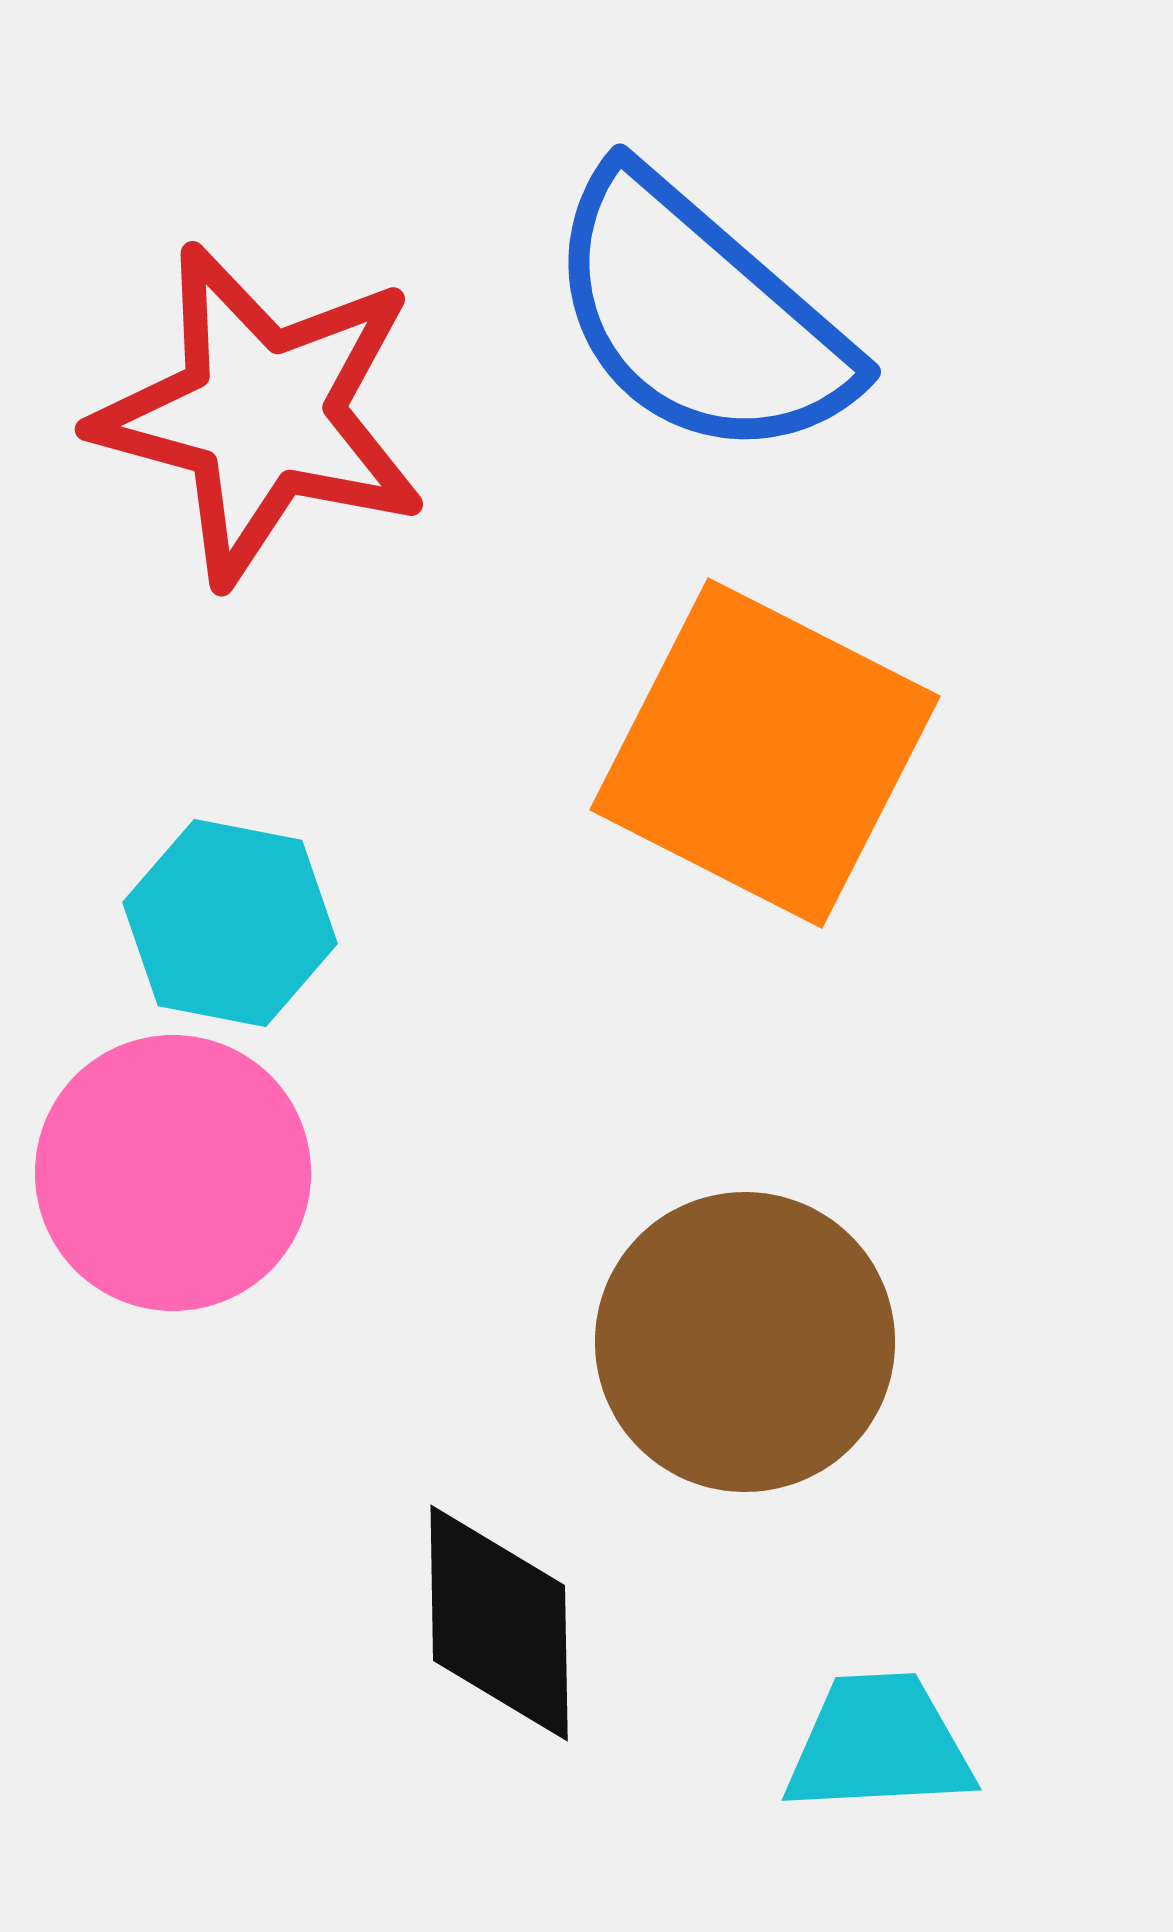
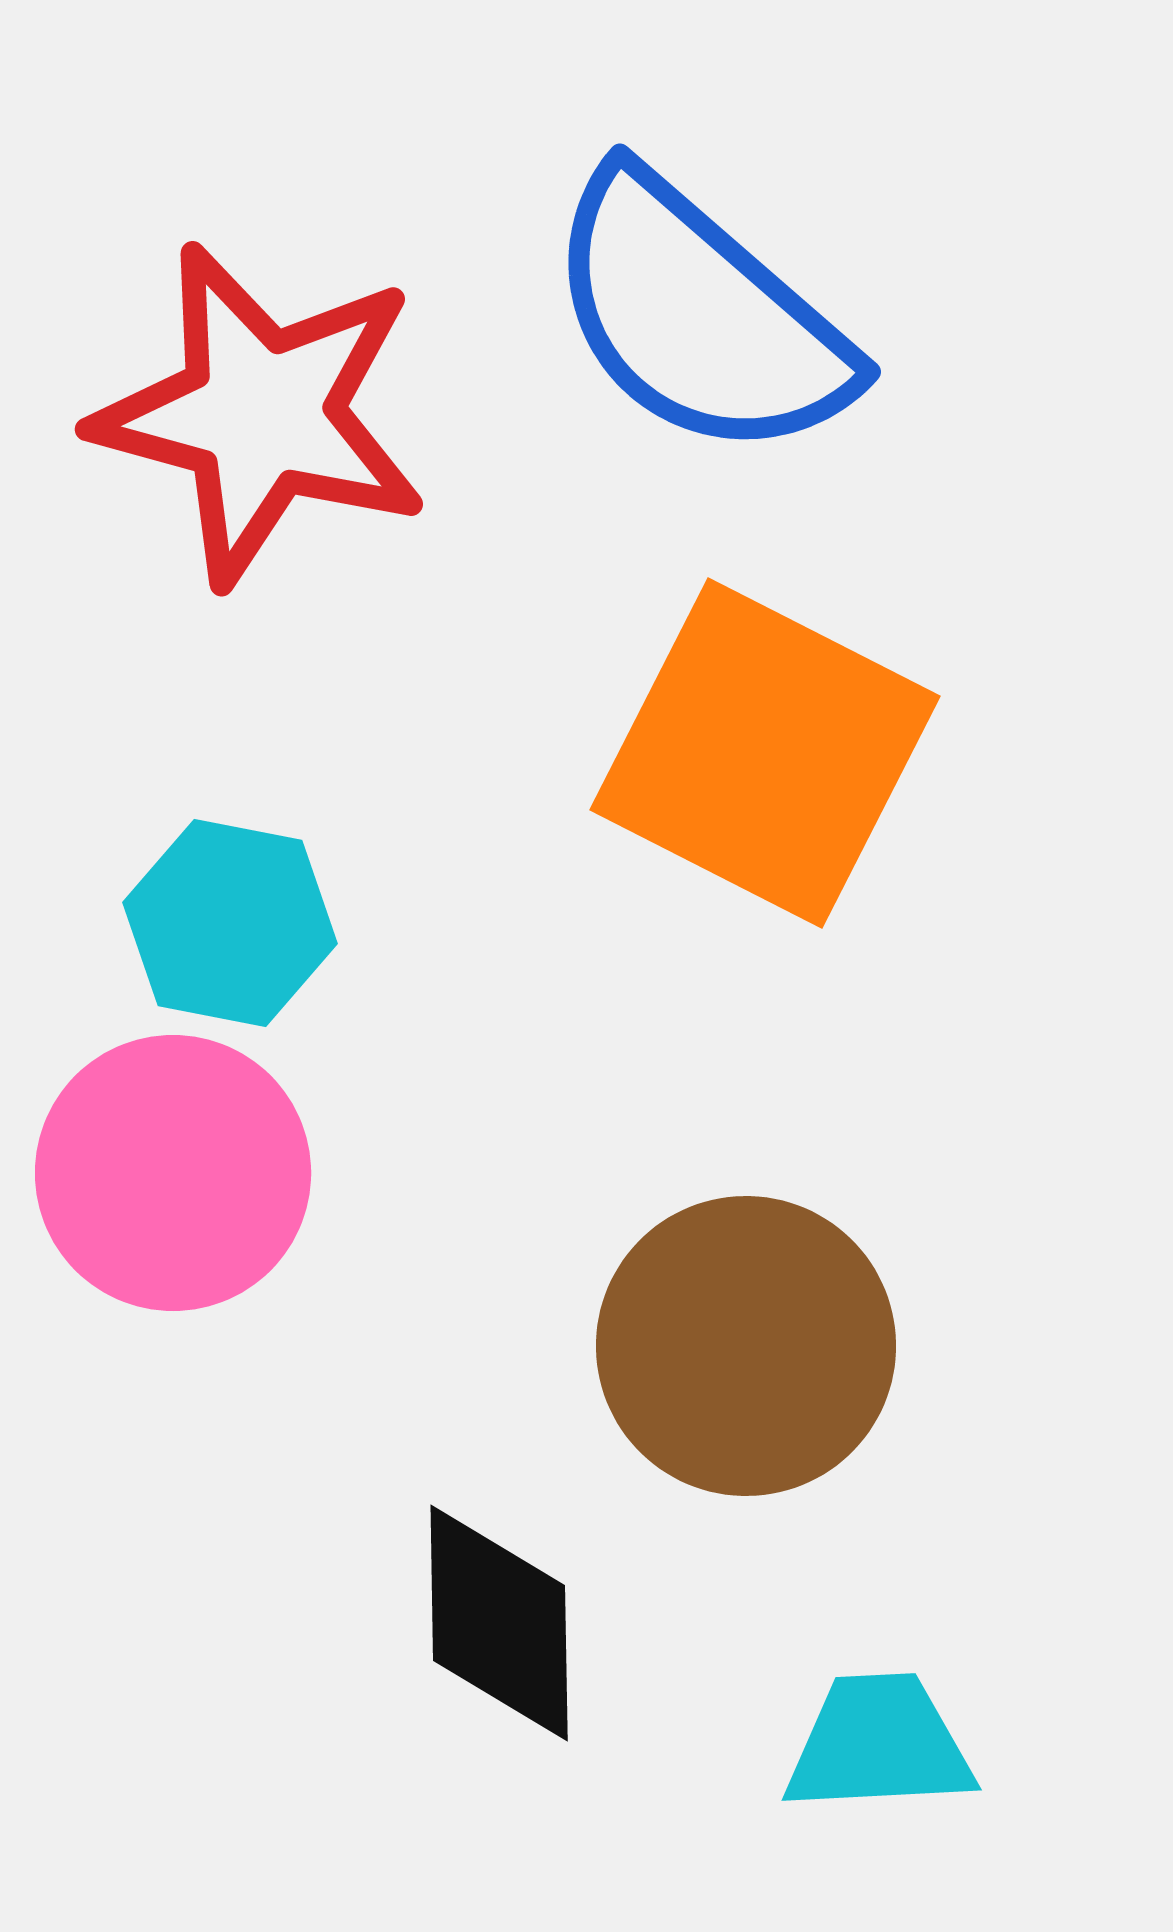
brown circle: moved 1 px right, 4 px down
